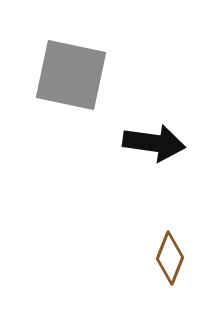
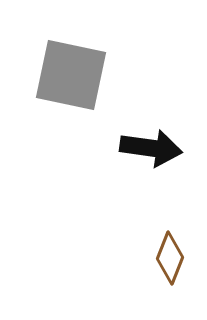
black arrow: moved 3 px left, 5 px down
